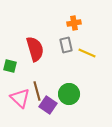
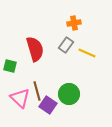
gray rectangle: rotated 49 degrees clockwise
